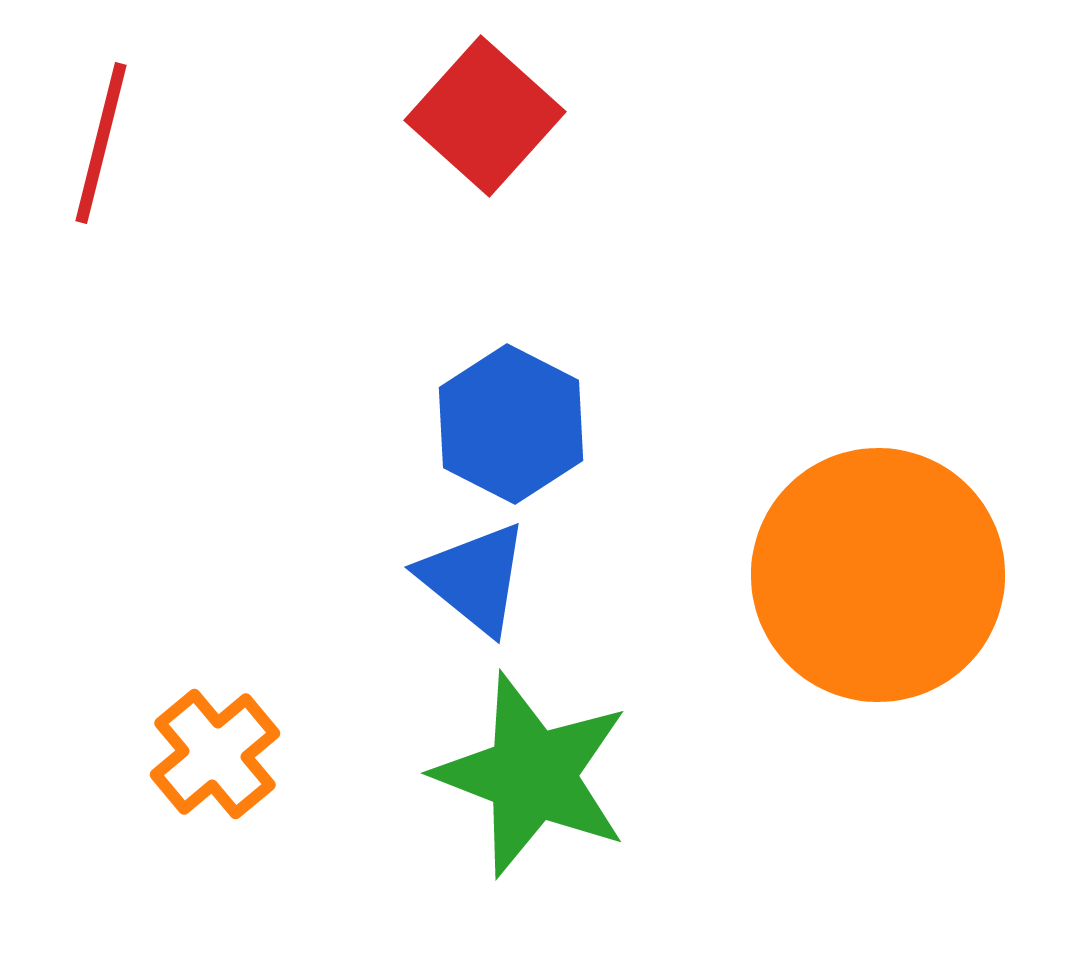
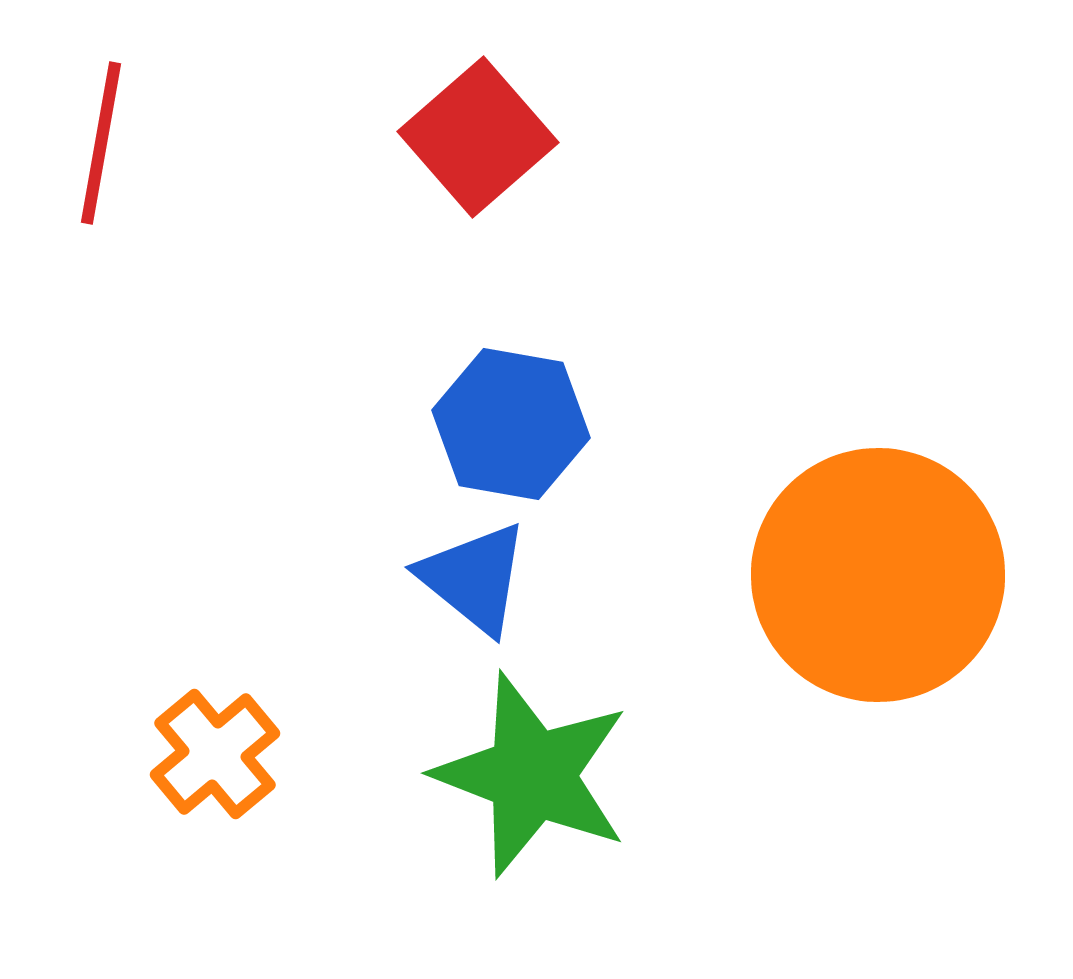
red square: moved 7 px left, 21 px down; rotated 7 degrees clockwise
red line: rotated 4 degrees counterclockwise
blue hexagon: rotated 17 degrees counterclockwise
